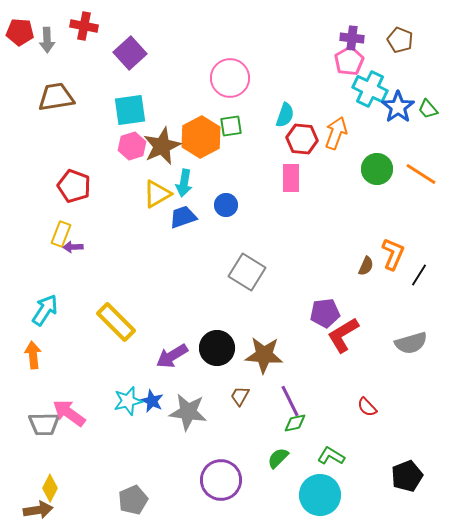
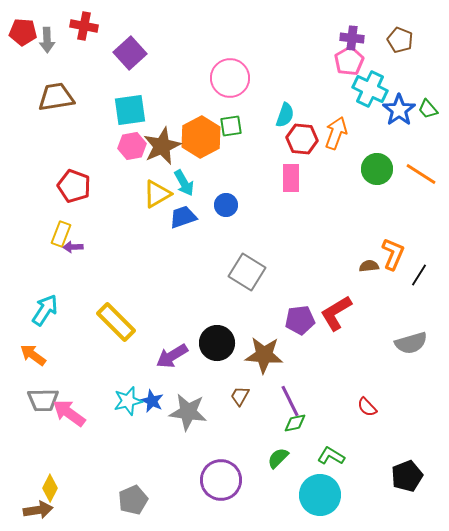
red pentagon at (20, 32): moved 3 px right
blue star at (398, 107): moved 1 px right, 3 px down
pink hexagon at (132, 146): rotated 8 degrees clockwise
cyan arrow at (184, 183): rotated 40 degrees counterclockwise
brown semicircle at (366, 266): moved 3 px right; rotated 120 degrees counterclockwise
purple pentagon at (325, 313): moved 25 px left, 7 px down
red L-shape at (343, 335): moved 7 px left, 22 px up
black circle at (217, 348): moved 5 px up
orange arrow at (33, 355): rotated 48 degrees counterclockwise
gray trapezoid at (44, 424): moved 1 px left, 24 px up
